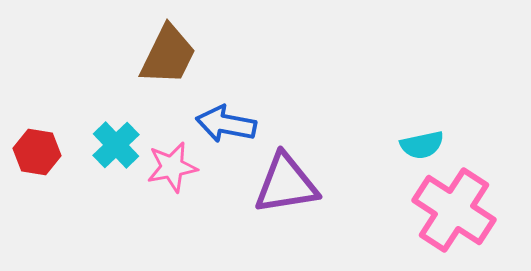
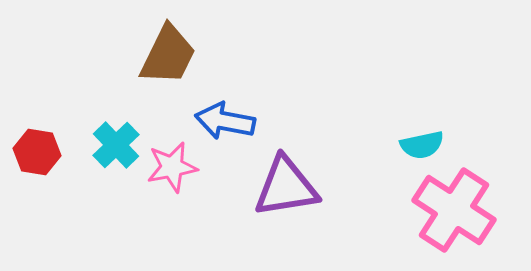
blue arrow: moved 1 px left, 3 px up
purple triangle: moved 3 px down
